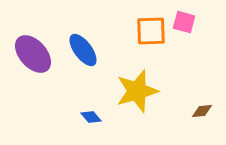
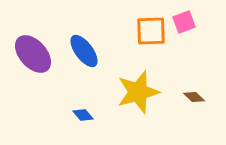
pink square: rotated 35 degrees counterclockwise
blue ellipse: moved 1 px right, 1 px down
yellow star: moved 1 px right, 1 px down
brown diamond: moved 8 px left, 14 px up; rotated 50 degrees clockwise
blue diamond: moved 8 px left, 2 px up
